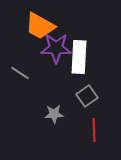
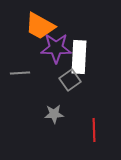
gray line: rotated 36 degrees counterclockwise
gray square: moved 17 px left, 16 px up
